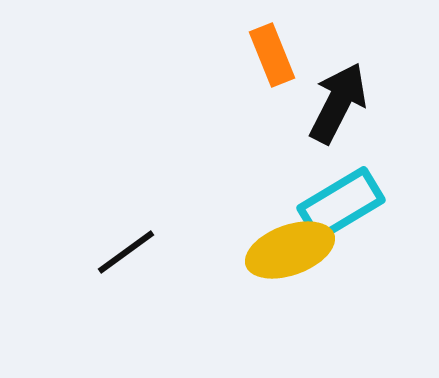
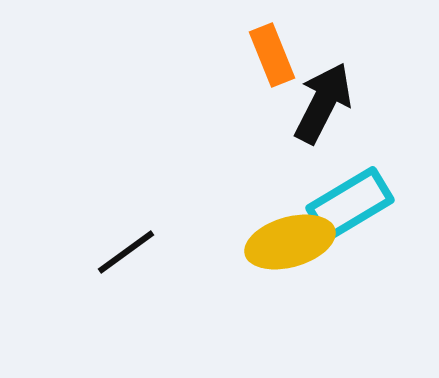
black arrow: moved 15 px left
cyan rectangle: moved 9 px right
yellow ellipse: moved 8 px up; rotated 4 degrees clockwise
